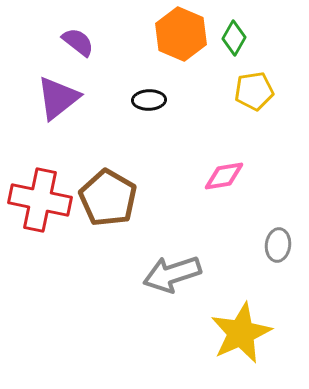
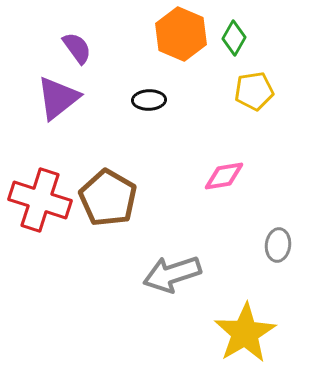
purple semicircle: moved 1 px left, 6 px down; rotated 16 degrees clockwise
red cross: rotated 6 degrees clockwise
yellow star: moved 4 px right; rotated 6 degrees counterclockwise
